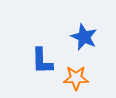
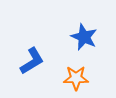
blue L-shape: moved 10 px left; rotated 120 degrees counterclockwise
